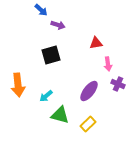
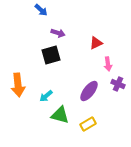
purple arrow: moved 8 px down
red triangle: rotated 16 degrees counterclockwise
yellow rectangle: rotated 14 degrees clockwise
